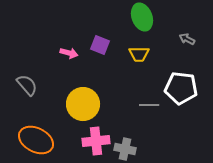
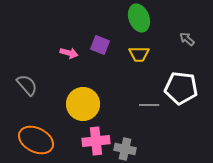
green ellipse: moved 3 px left, 1 px down
gray arrow: rotated 14 degrees clockwise
